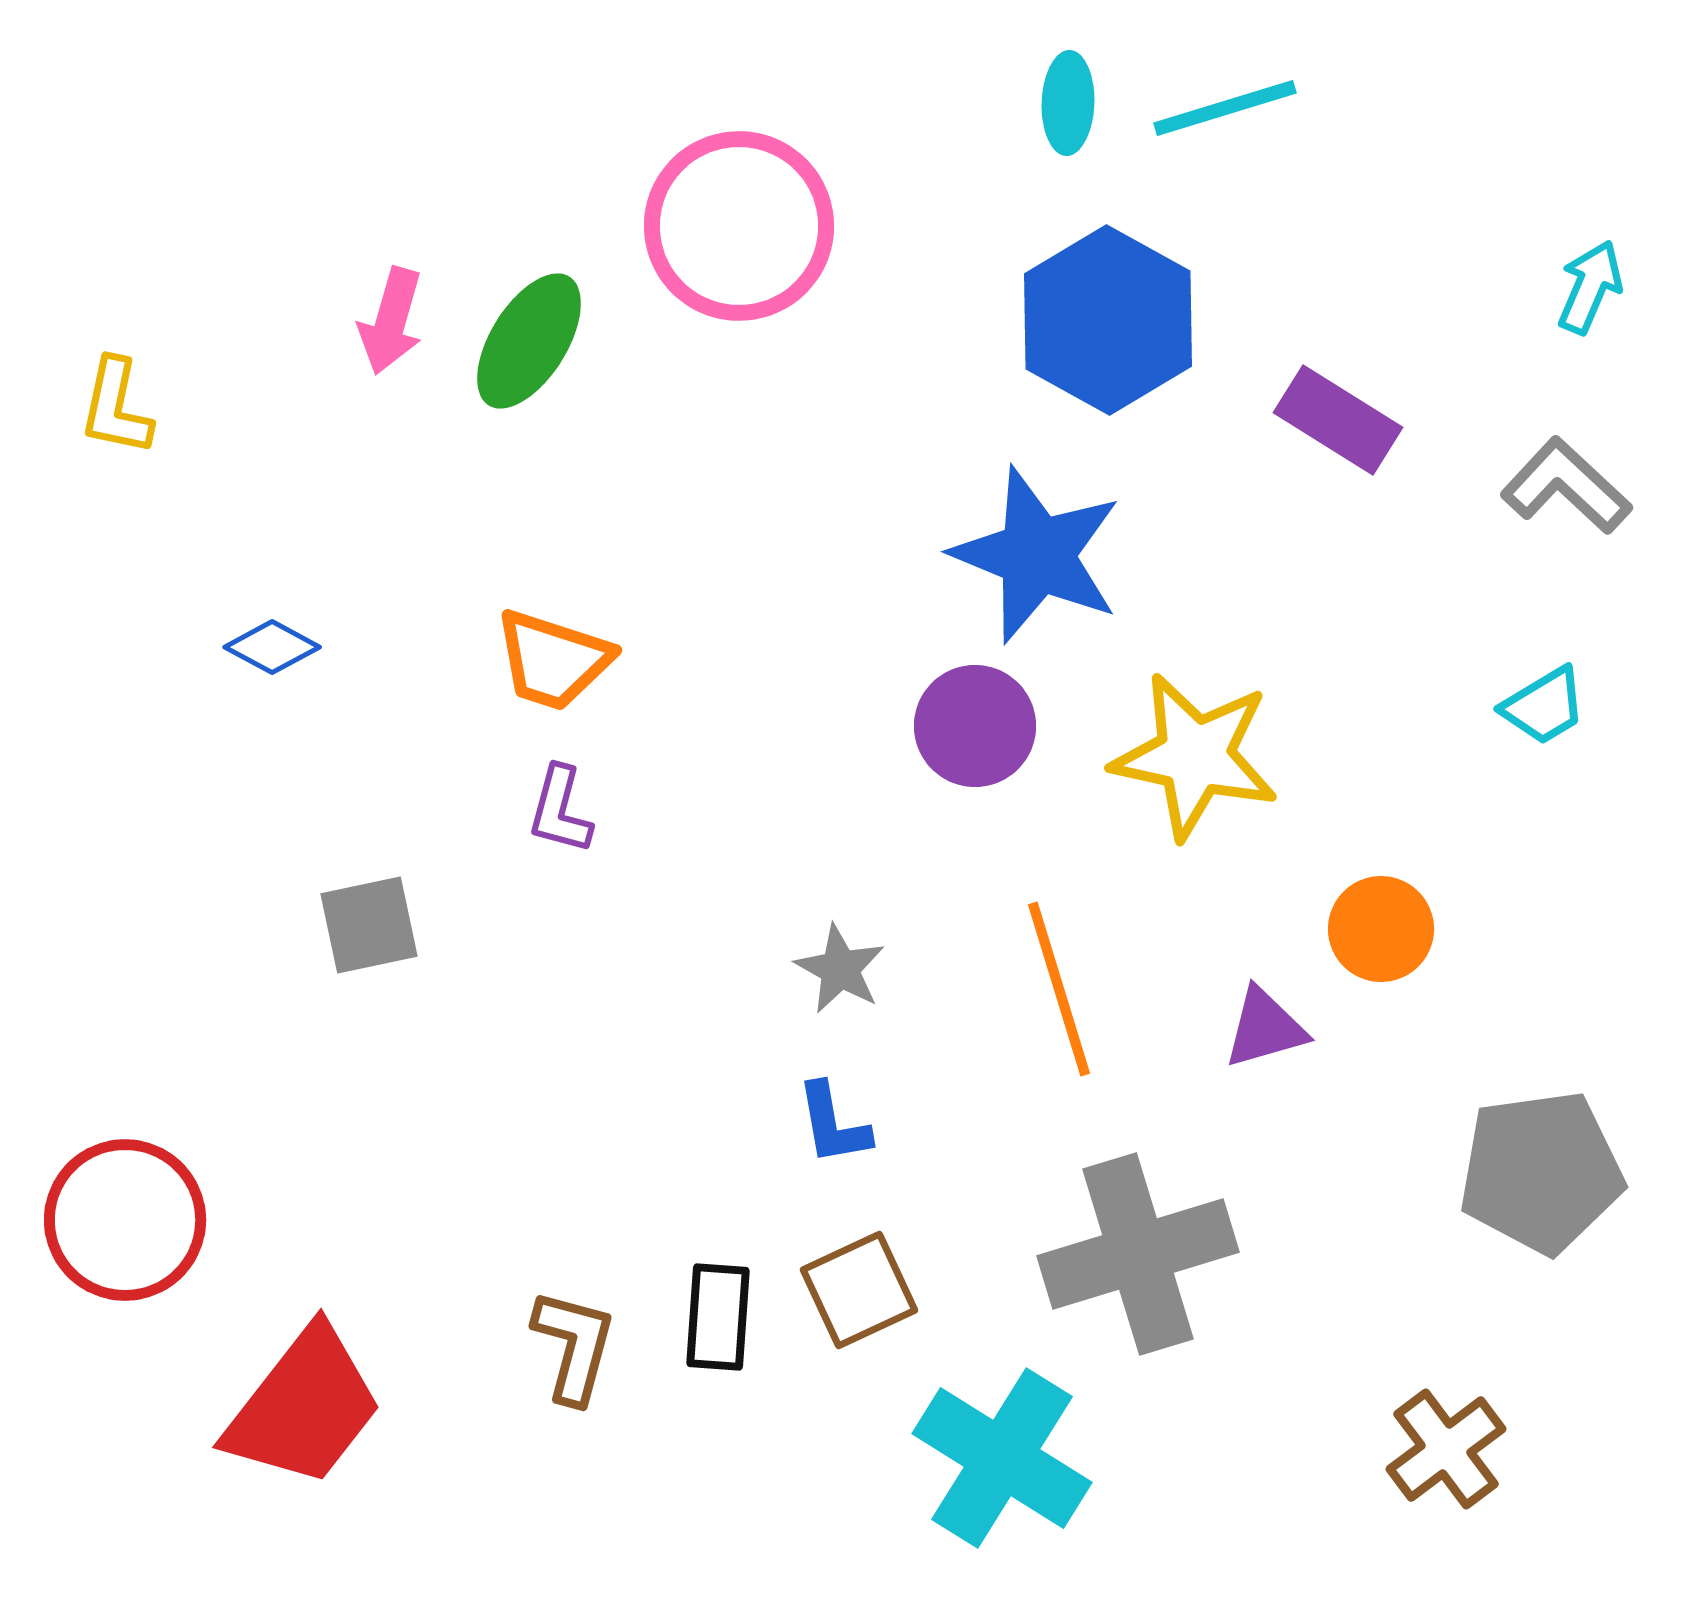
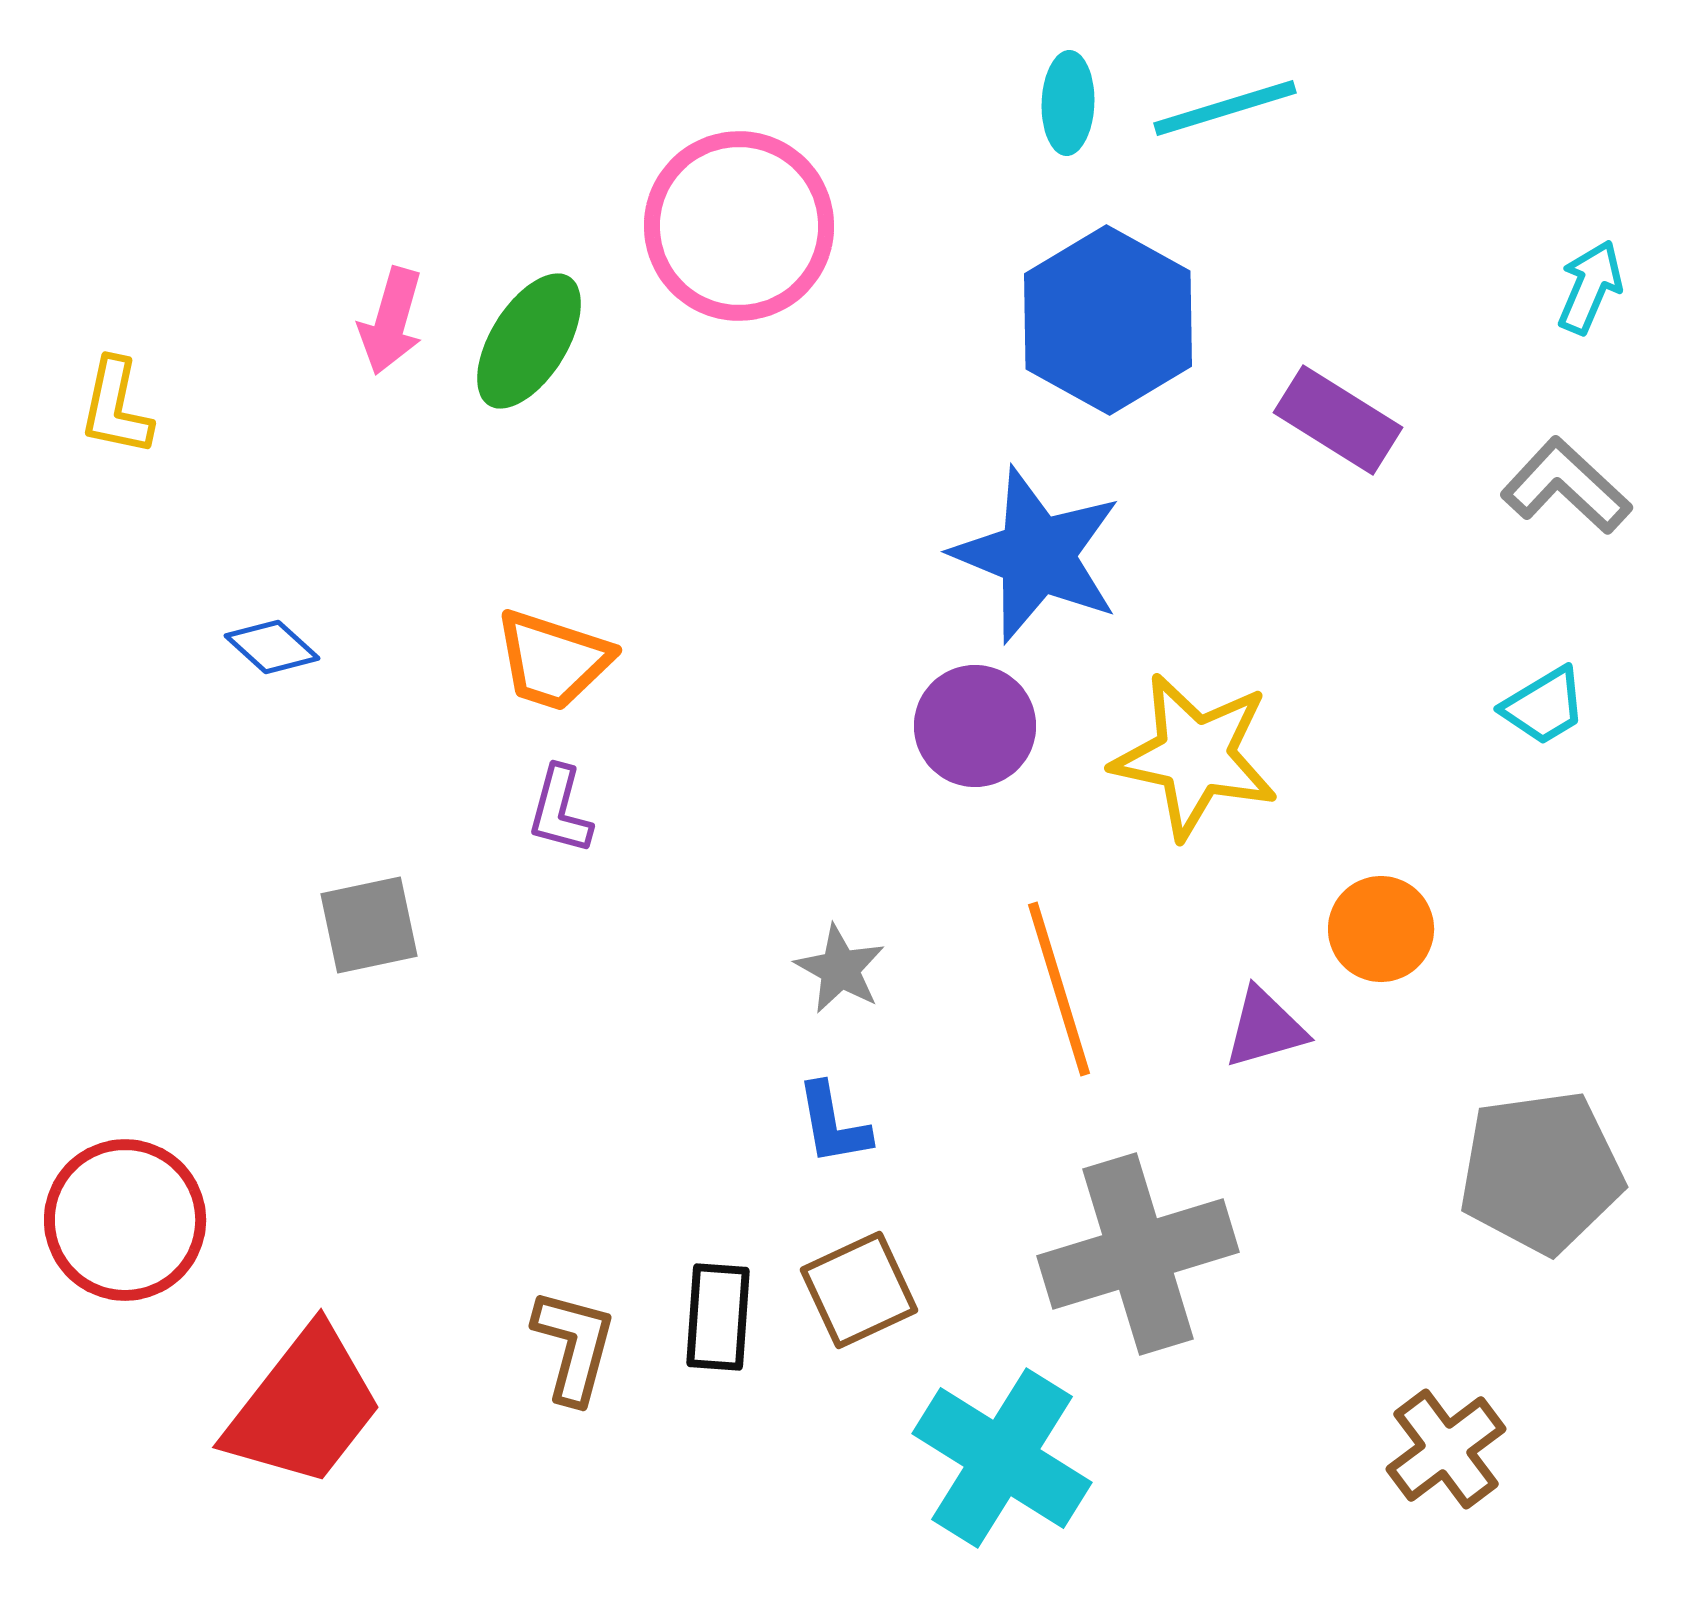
blue diamond: rotated 14 degrees clockwise
